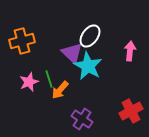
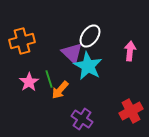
pink star: rotated 12 degrees counterclockwise
